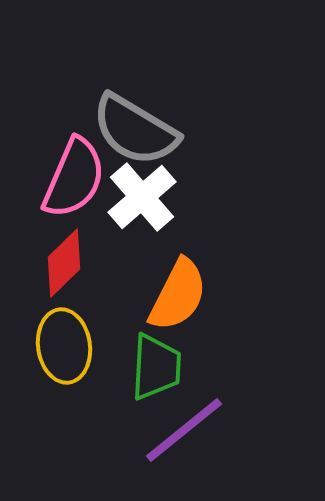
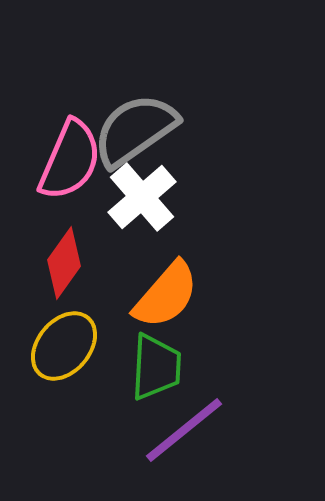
gray semicircle: rotated 114 degrees clockwise
pink semicircle: moved 4 px left, 18 px up
red diamond: rotated 10 degrees counterclockwise
orange semicircle: moved 12 px left; rotated 14 degrees clockwise
yellow ellipse: rotated 48 degrees clockwise
